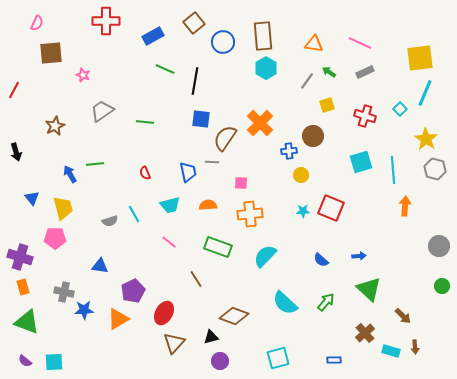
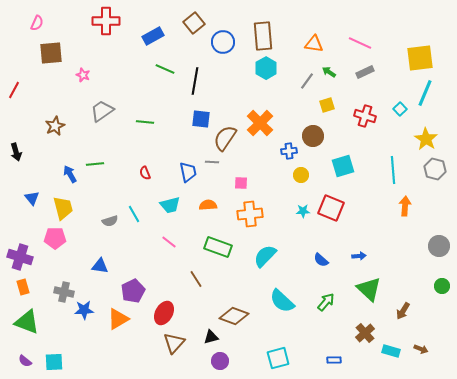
cyan square at (361, 162): moved 18 px left, 4 px down
cyan semicircle at (285, 303): moved 3 px left, 2 px up
brown arrow at (403, 316): moved 5 px up; rotated 78 degrees clockwise
brown arrow at (415, 347): moved 6 px right, 2 px down; rotated 64 degrees counterclockwise
